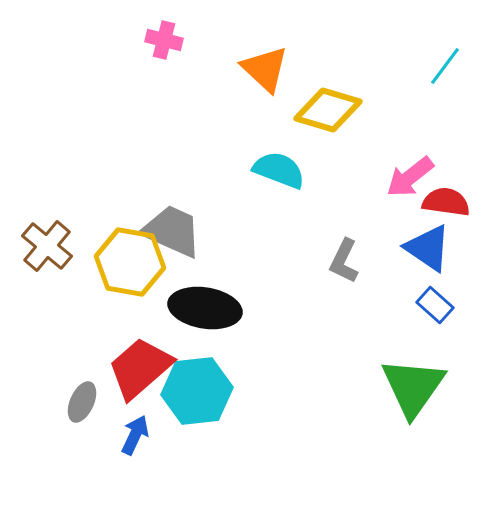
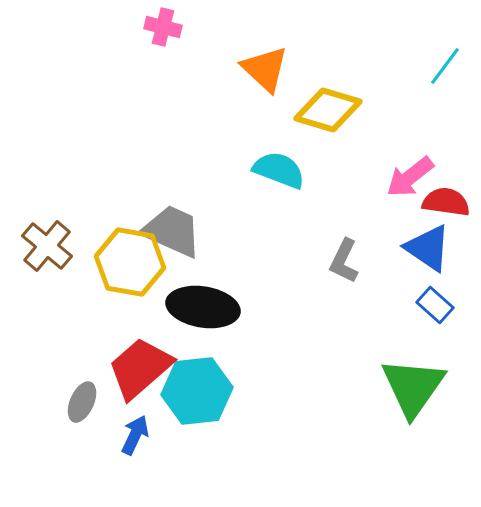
pink cross: moved 1 px left, 13 px up
black ellipse: moved 2 px left, 1 px up
